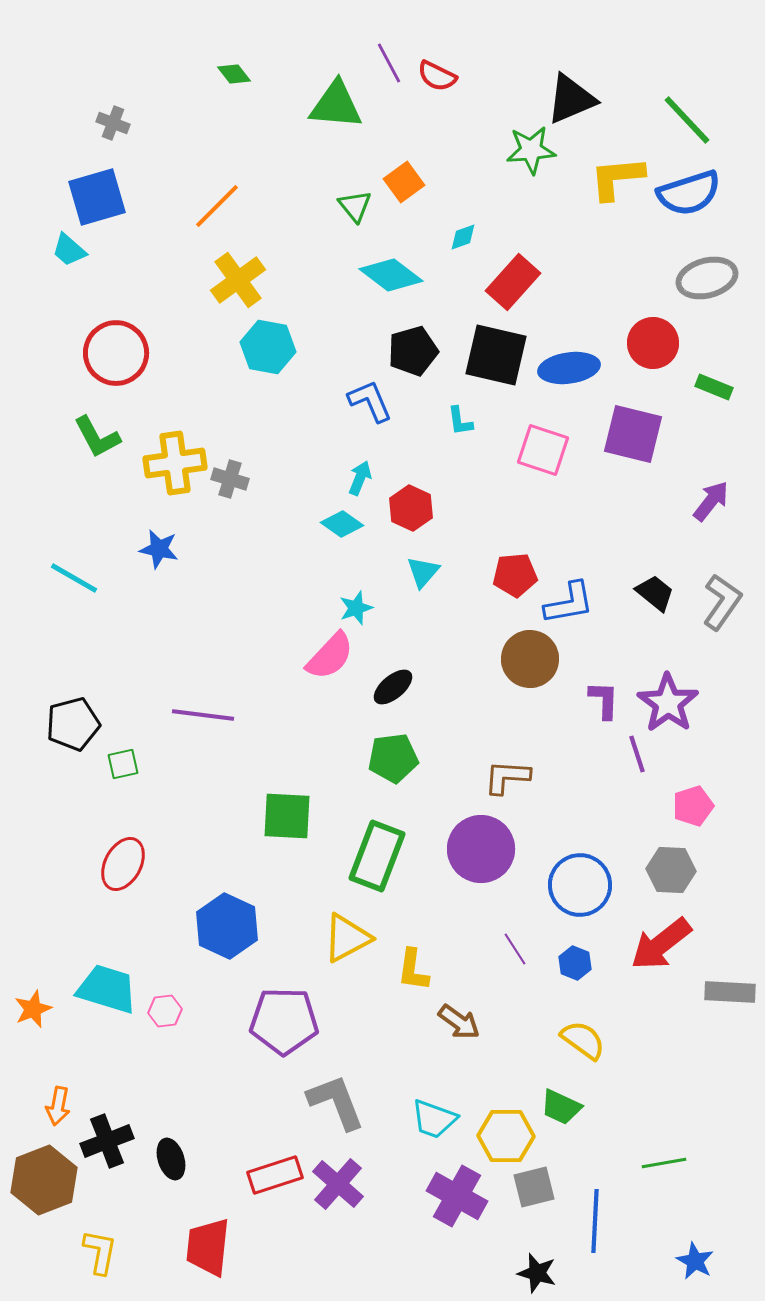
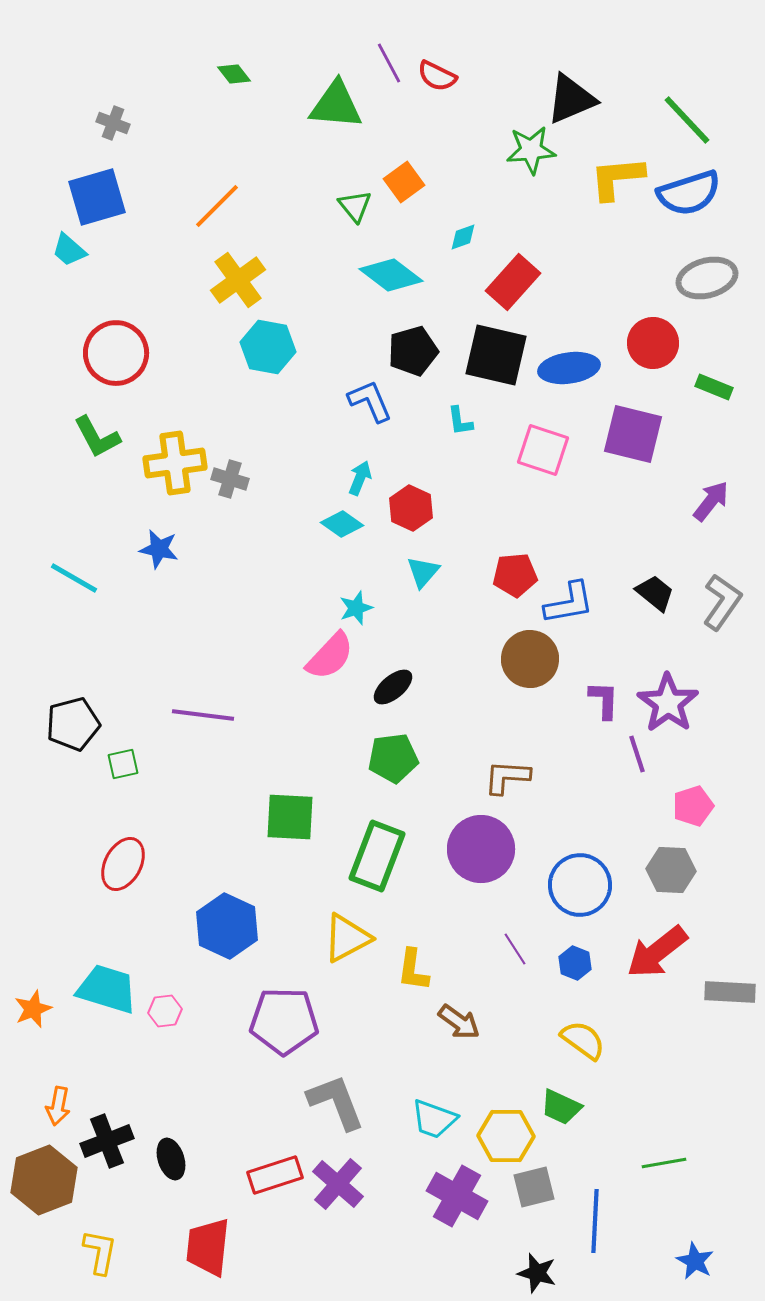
green square at (287, 816): moved 3 px right, 1 px down
red arrow at (661, 944): moved 4 px left, 8 px down
